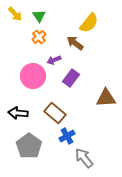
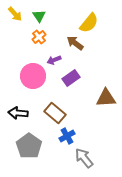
purple rectangle: rotated 18 degrees clockwise
